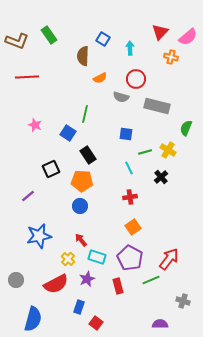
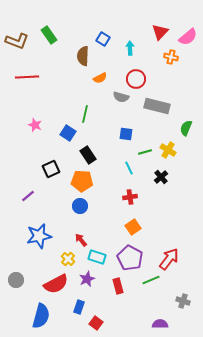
blue semicircle at (33, 319): moved 8 px right, 3 px up
